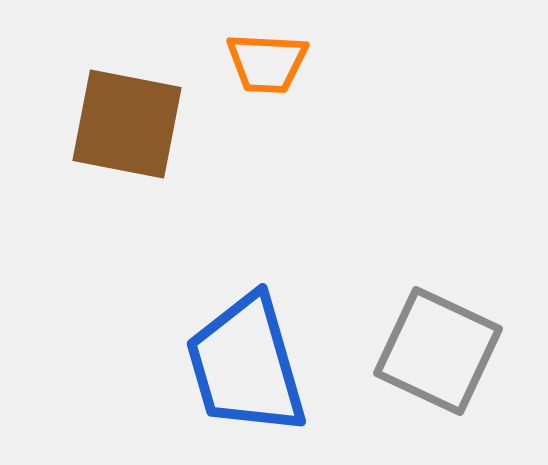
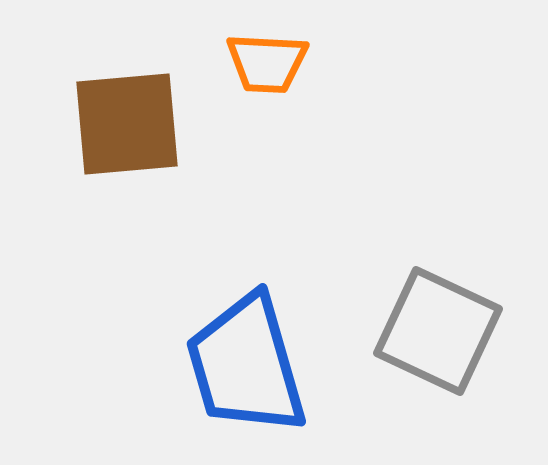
brown square: rotated 16 degrees counterclockwise
gray square: moved 20 px up
